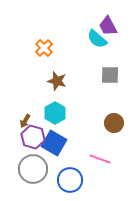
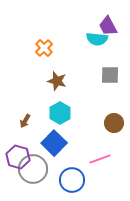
cyan semicircle: rotated 35 degrees counterclockwise
cyan hexagon: moved 5 px right
purple hexagon: moved 15 px left, 20 px down
blue square: rotated 15 degrees clockwise
pink line: rotated 40 degrees counterclockwise
blue circle: moved 2 px right
